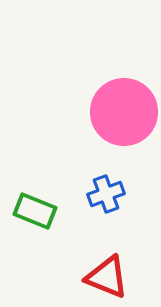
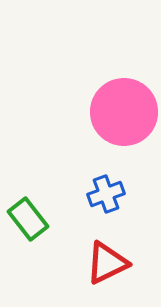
green rectangle: moved 7 px left, 8 px down; rotated 30 degrees clockwise
red triangle: moved 14 px up; rotated 48 degrees counterclockwise
